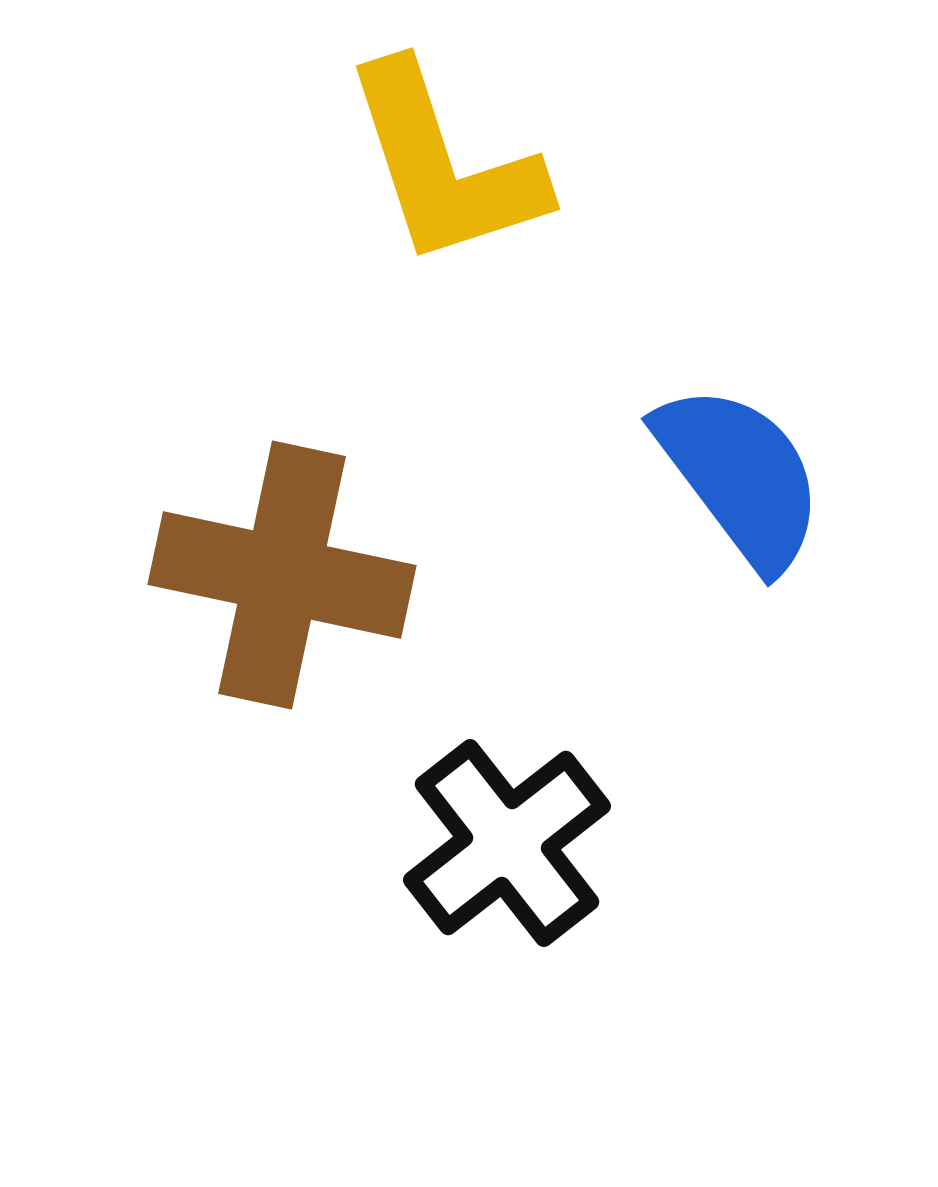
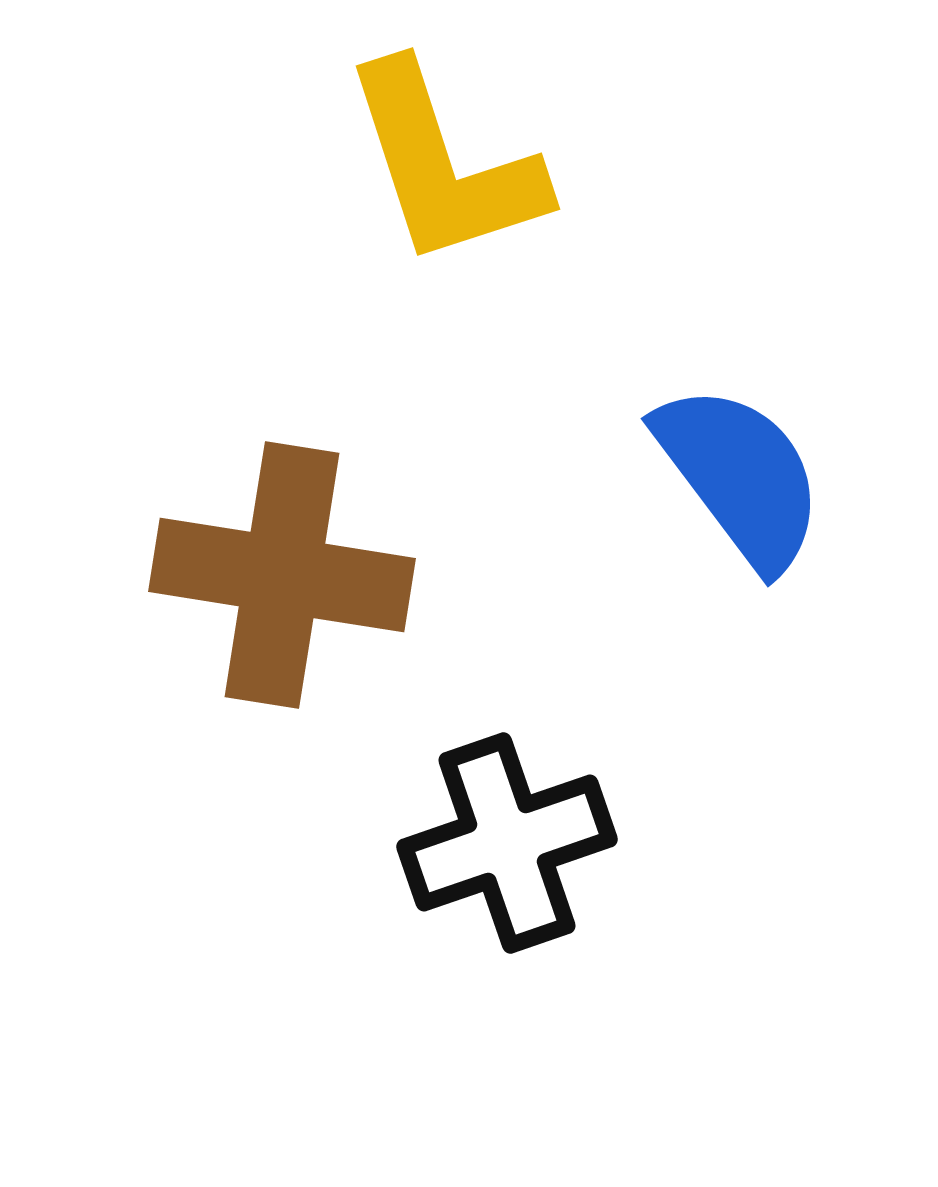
brown cross: rotated 3 degrees counterclockwise
black cross: rotated 19 degrees clockwise
